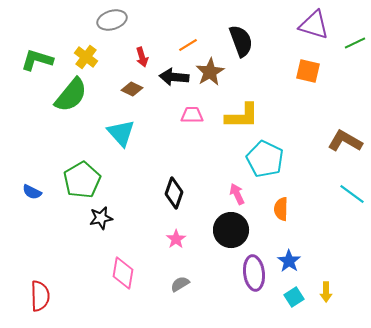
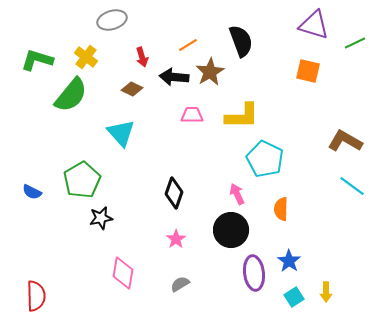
cyan line: moved 8 px up
red semicircle: moved 4 px left
